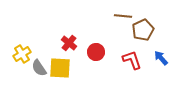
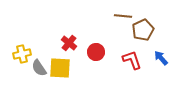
yellow cross: rotated 18 degrees clockwise
